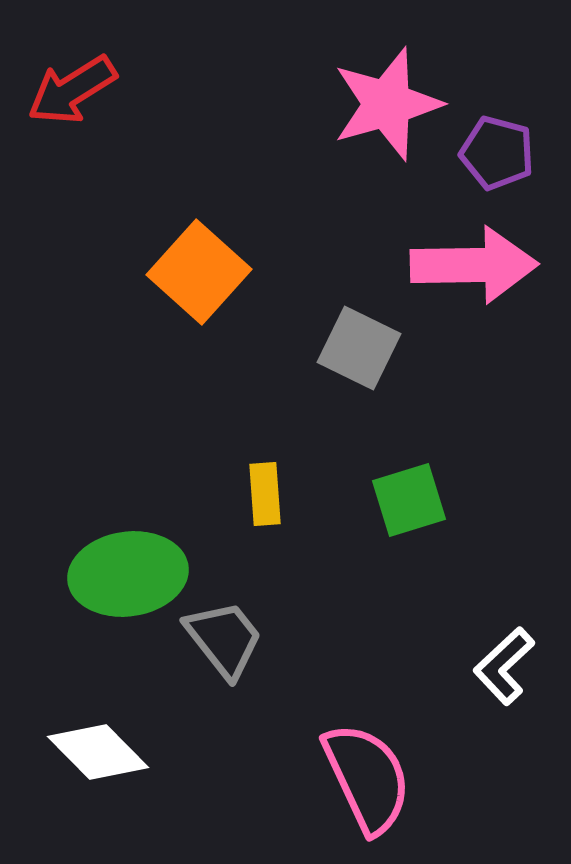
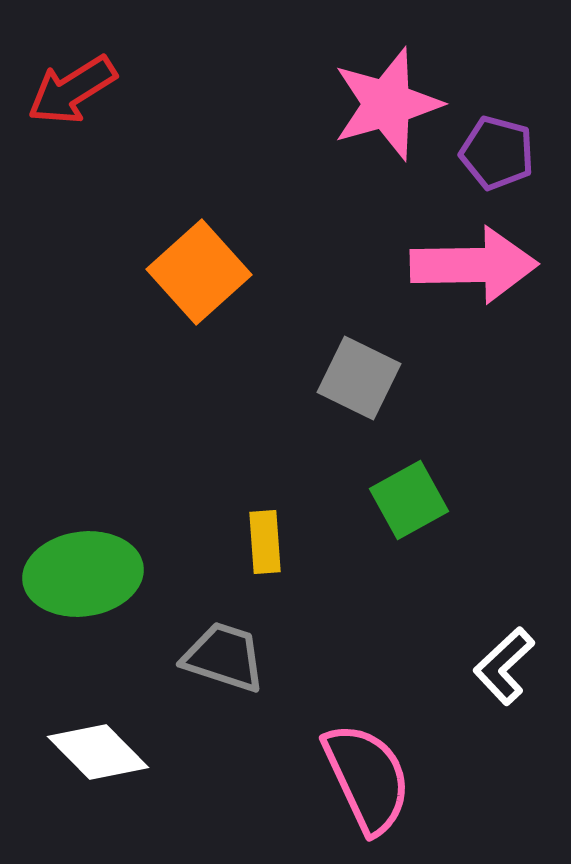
orange square: rotated 6 degrees clockwise
gray square: moved 30 px down
yellow rectangle: moved 48 px down
green square: rotated 12 degrees counterclockwise
green ellipse: moved 45 px left
gray trapezoid: moved 18 px down; rotated 34 degrees counterclockwise
